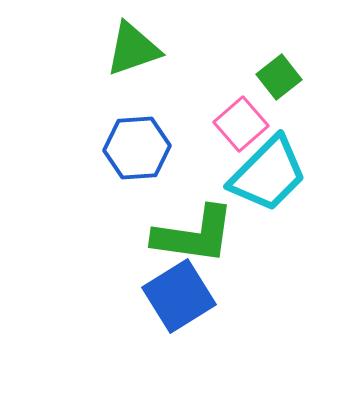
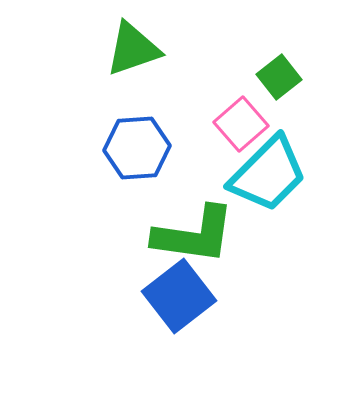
blue square: rotated 6 degrees counterclockwise
